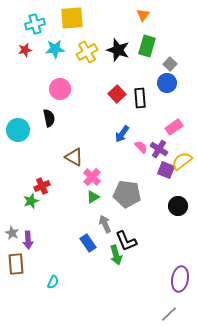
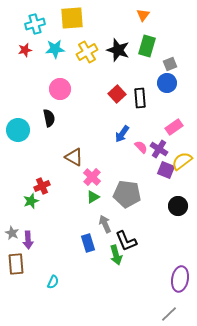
gray square: rotated 24 degrees clockwise
blue rectangle: rotated 18 degrees clockwise
